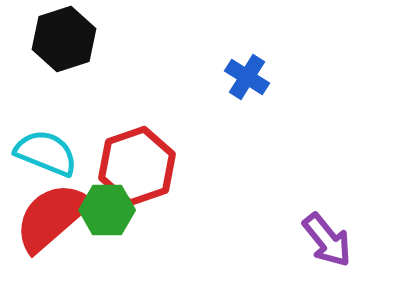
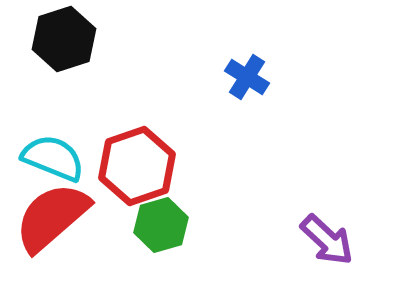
cyan semicircle: moved 7 px right, 5 px down
green hexagon: moved 54 px right, 15 px down; rotated 16 degrees counterclockwise
purple arrow: rotated 8 degrees counterclockwise
